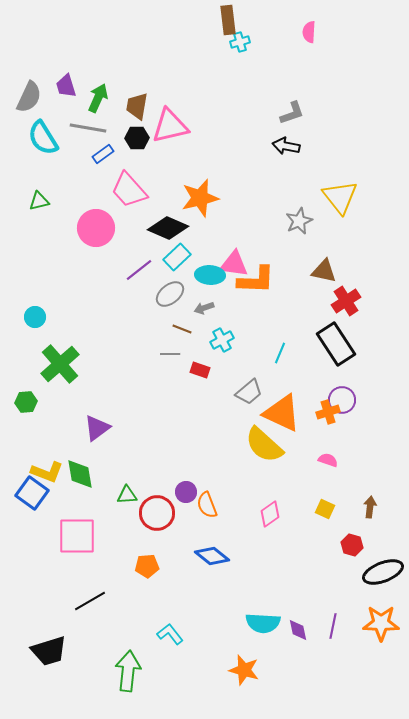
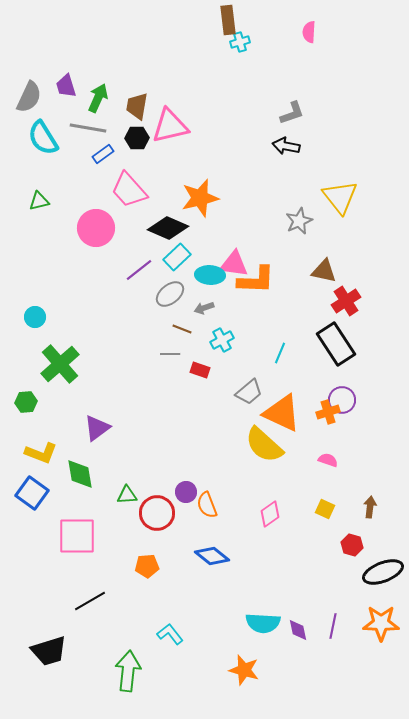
yellow L-shape at (47, 472): moved 6 px left, 19 px up
